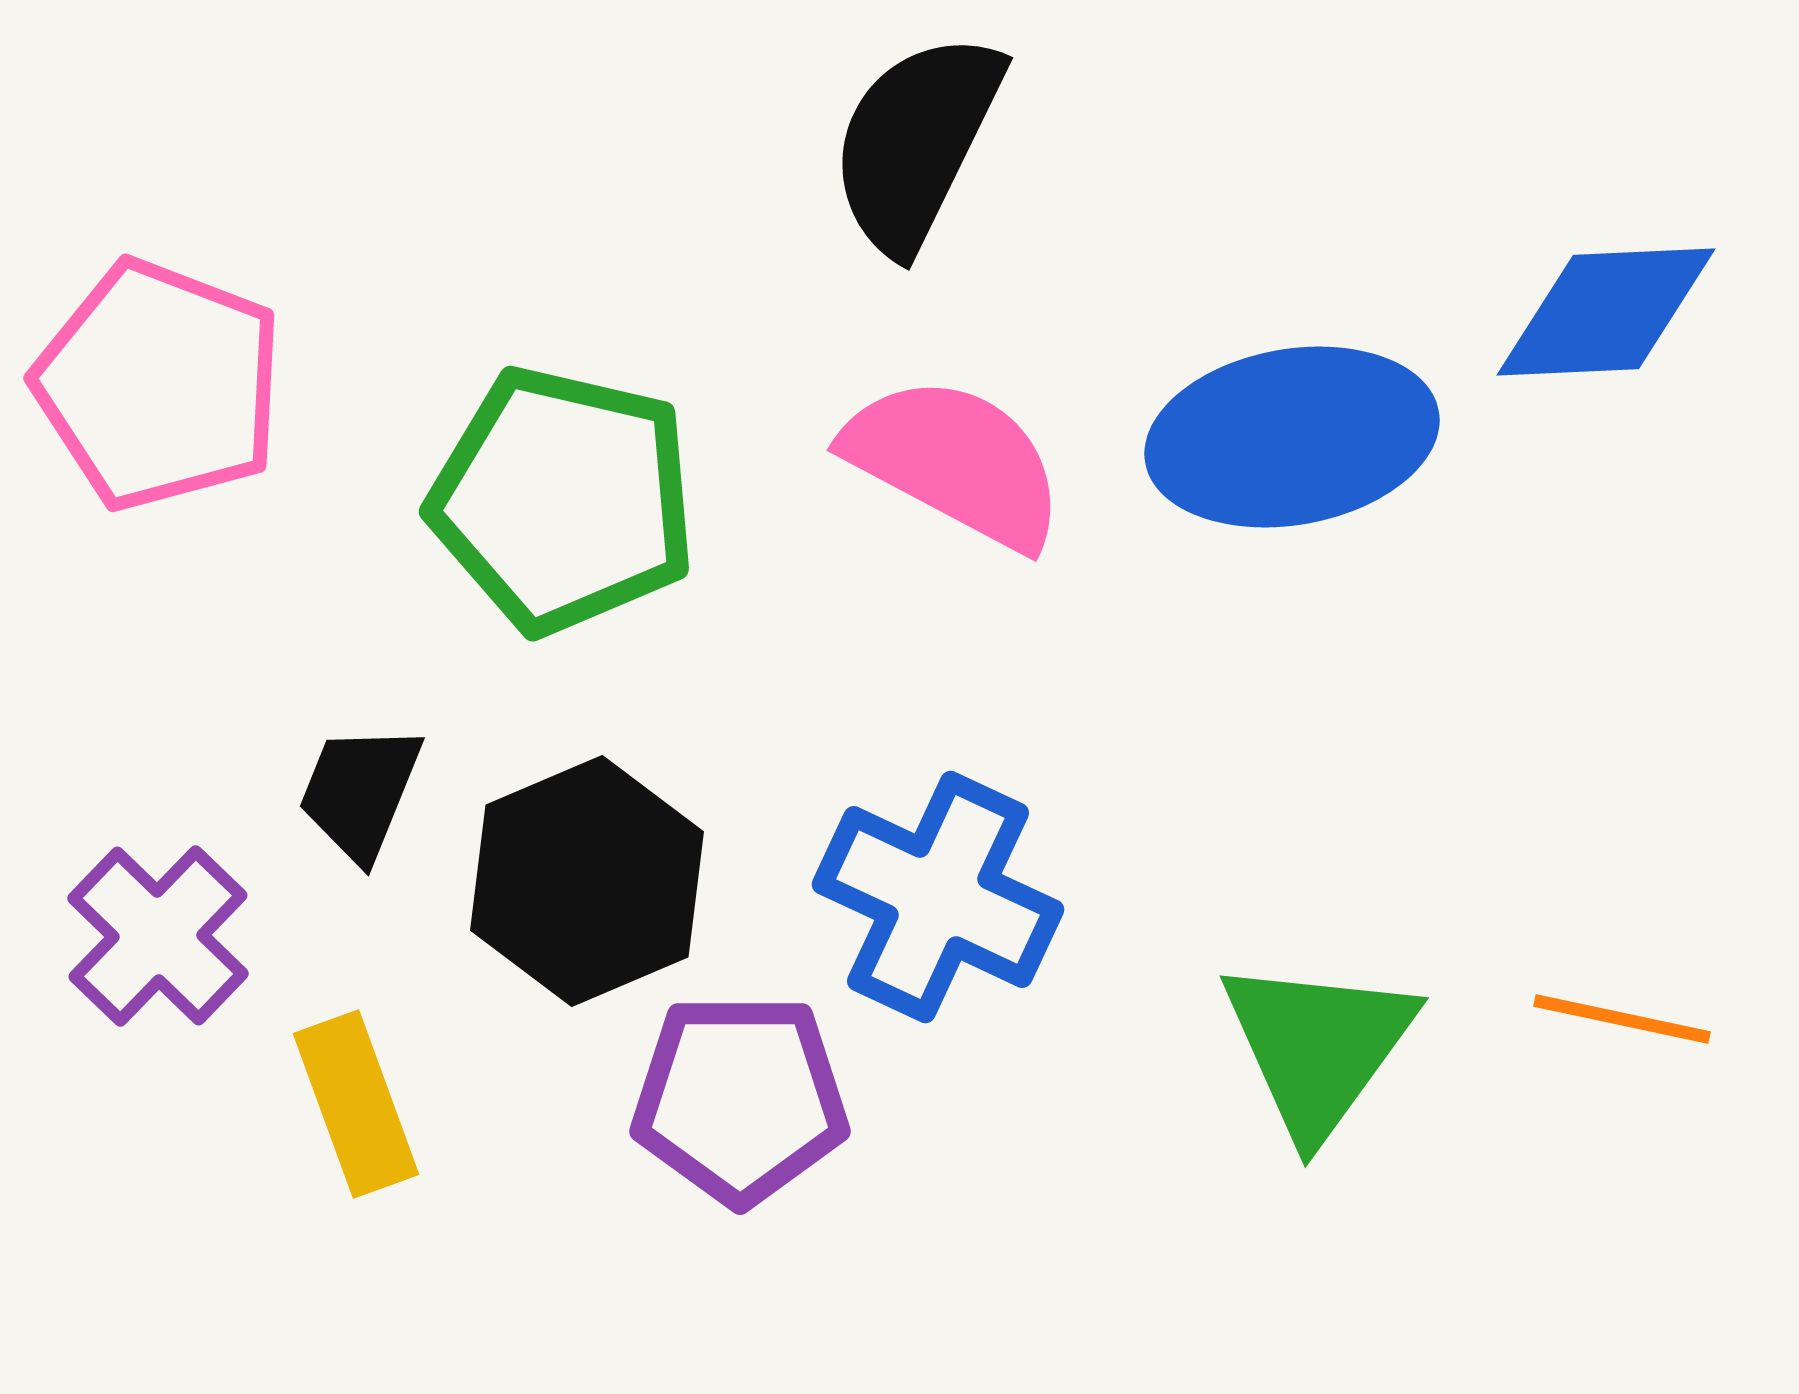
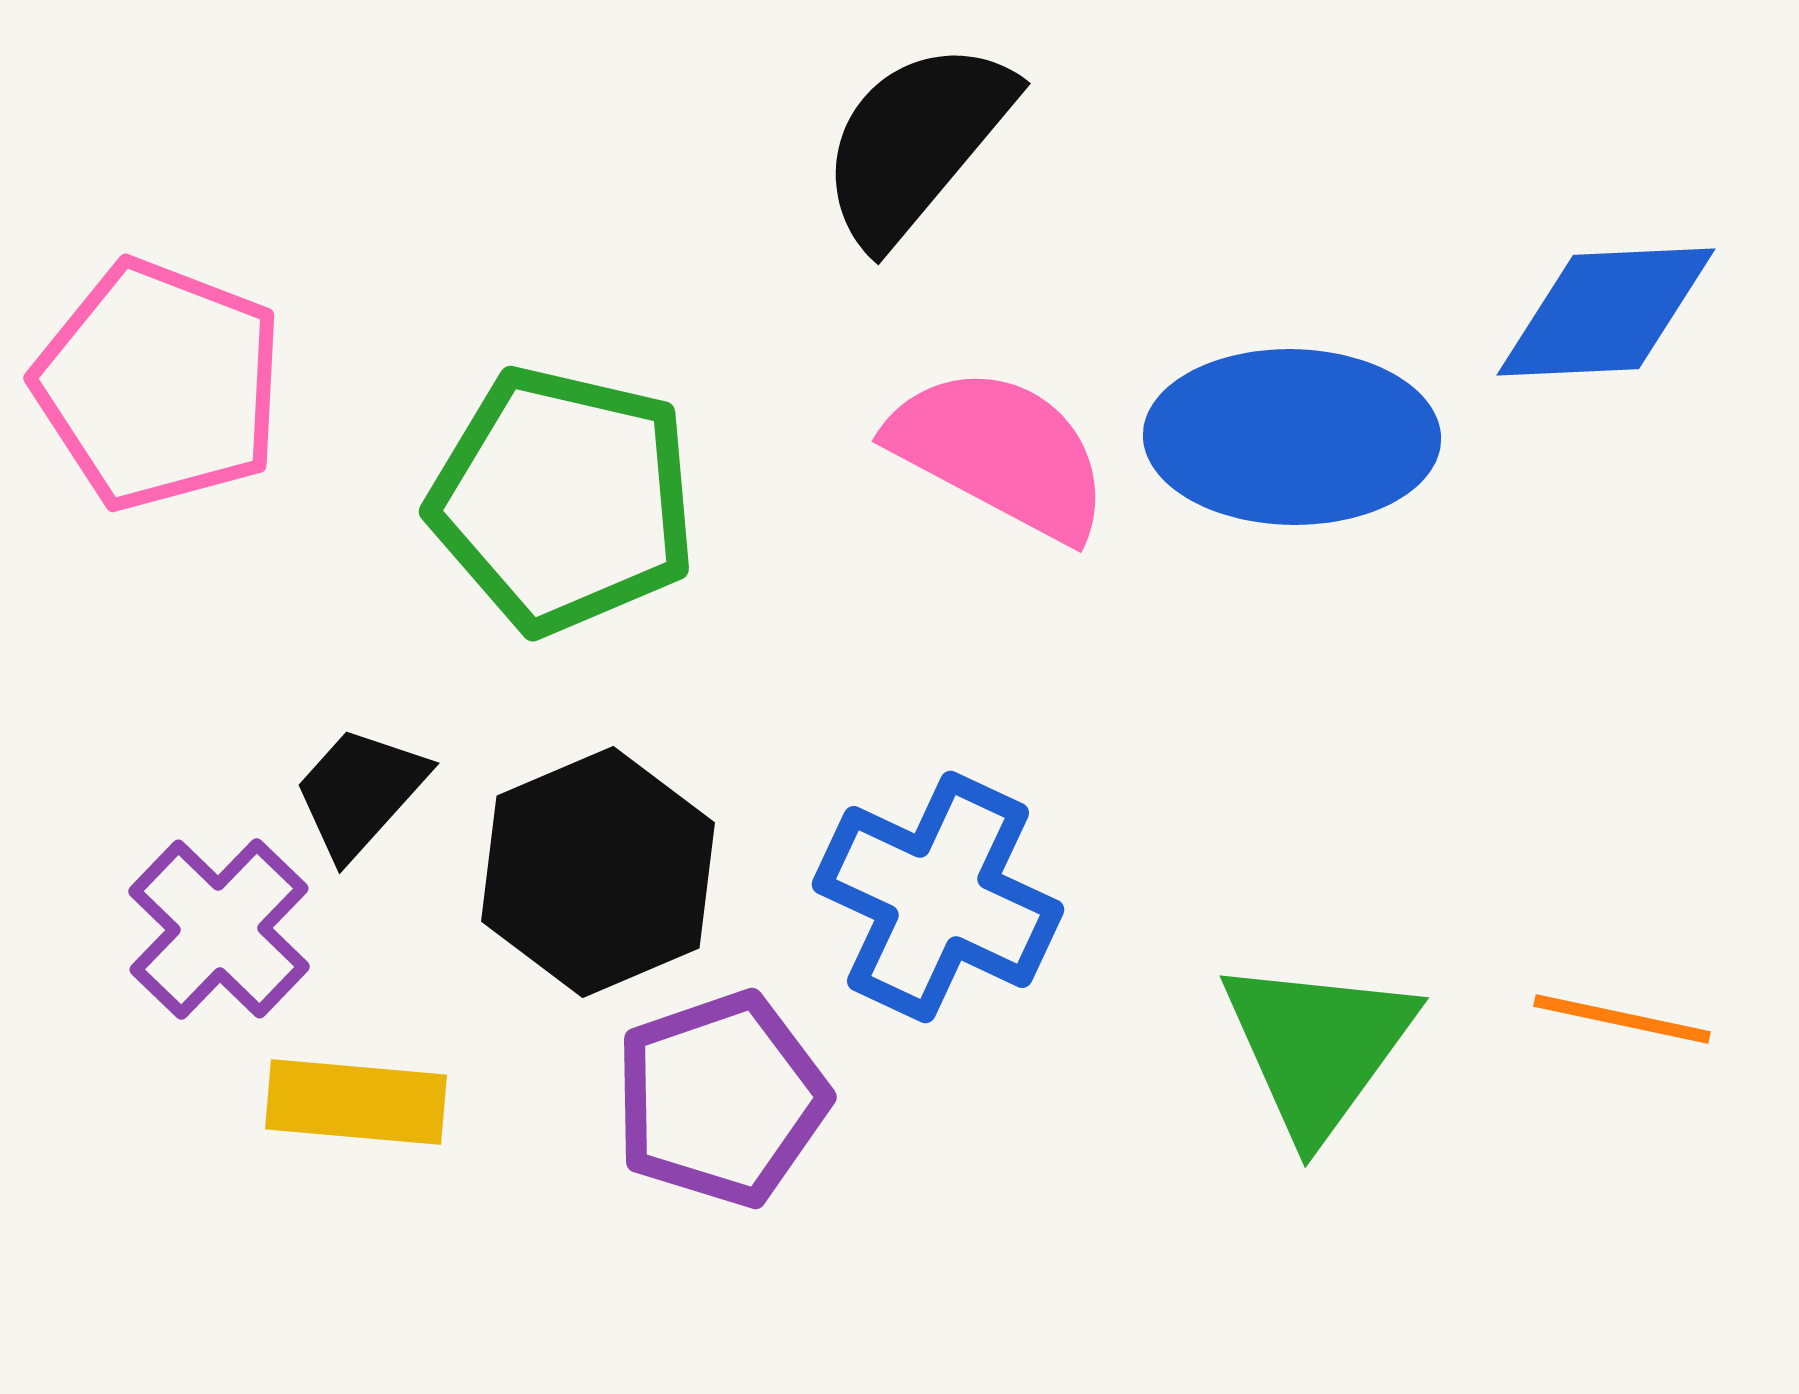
black semicircle: rotated 14 degrees clockwise
blue ellipse: rotated 11 degrees clockwise
pink semicircle: moved 45 px right, 9 px up
black trapezoid: rotated 20 degrees clockwise
black hexagon: moved 11 px right, 9 px up
purple cross: moved 61 px right, 7 px up
purple pentagon: moved 19 px left; rotated 19 degrees counterclockwise
yellow rectangle: moved 2 px up; rotated 65 degrees counterclockwise
